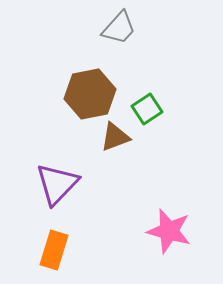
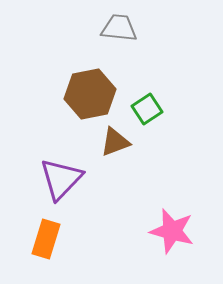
gray trapezoid: rotated 126 degrees counterclockwise
brown triangle: moved 5 px down
purple triangle: moved 4 px right, 5 px up
pink star: moved 3 px right
orange rectangle: moved 8 px left, 11 px up
